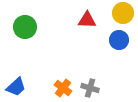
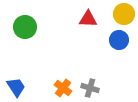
yellow circle: moved 1 px right, 1 px down
red triangle: moved 1 px right, 1 px up
blue trapezoid: rotated 80 degrees counterclockwise
